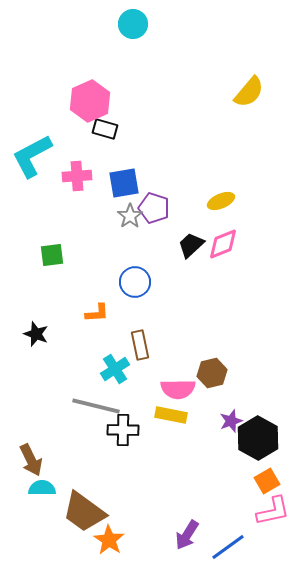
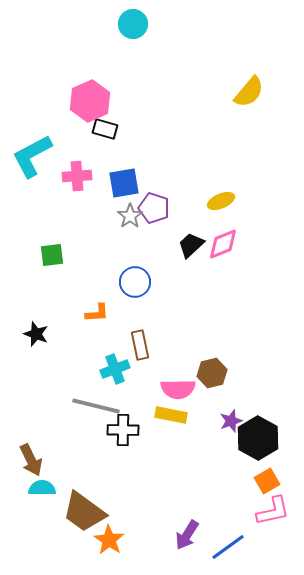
cyan cross: rotated 12 degrees clockwise
